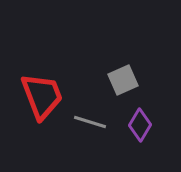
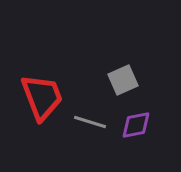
red trapezoid: moved 1 px down
purple diamond: moved 4 px left; rotated 48 degrees clockwise
